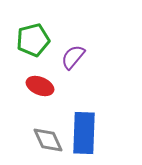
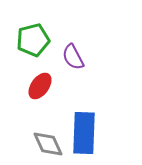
purple semicircle: rotated 68 degrees counterclockwise
red ellipse: rotated 76 degrees counterclockwise
gray diamond: moved 4 px down
